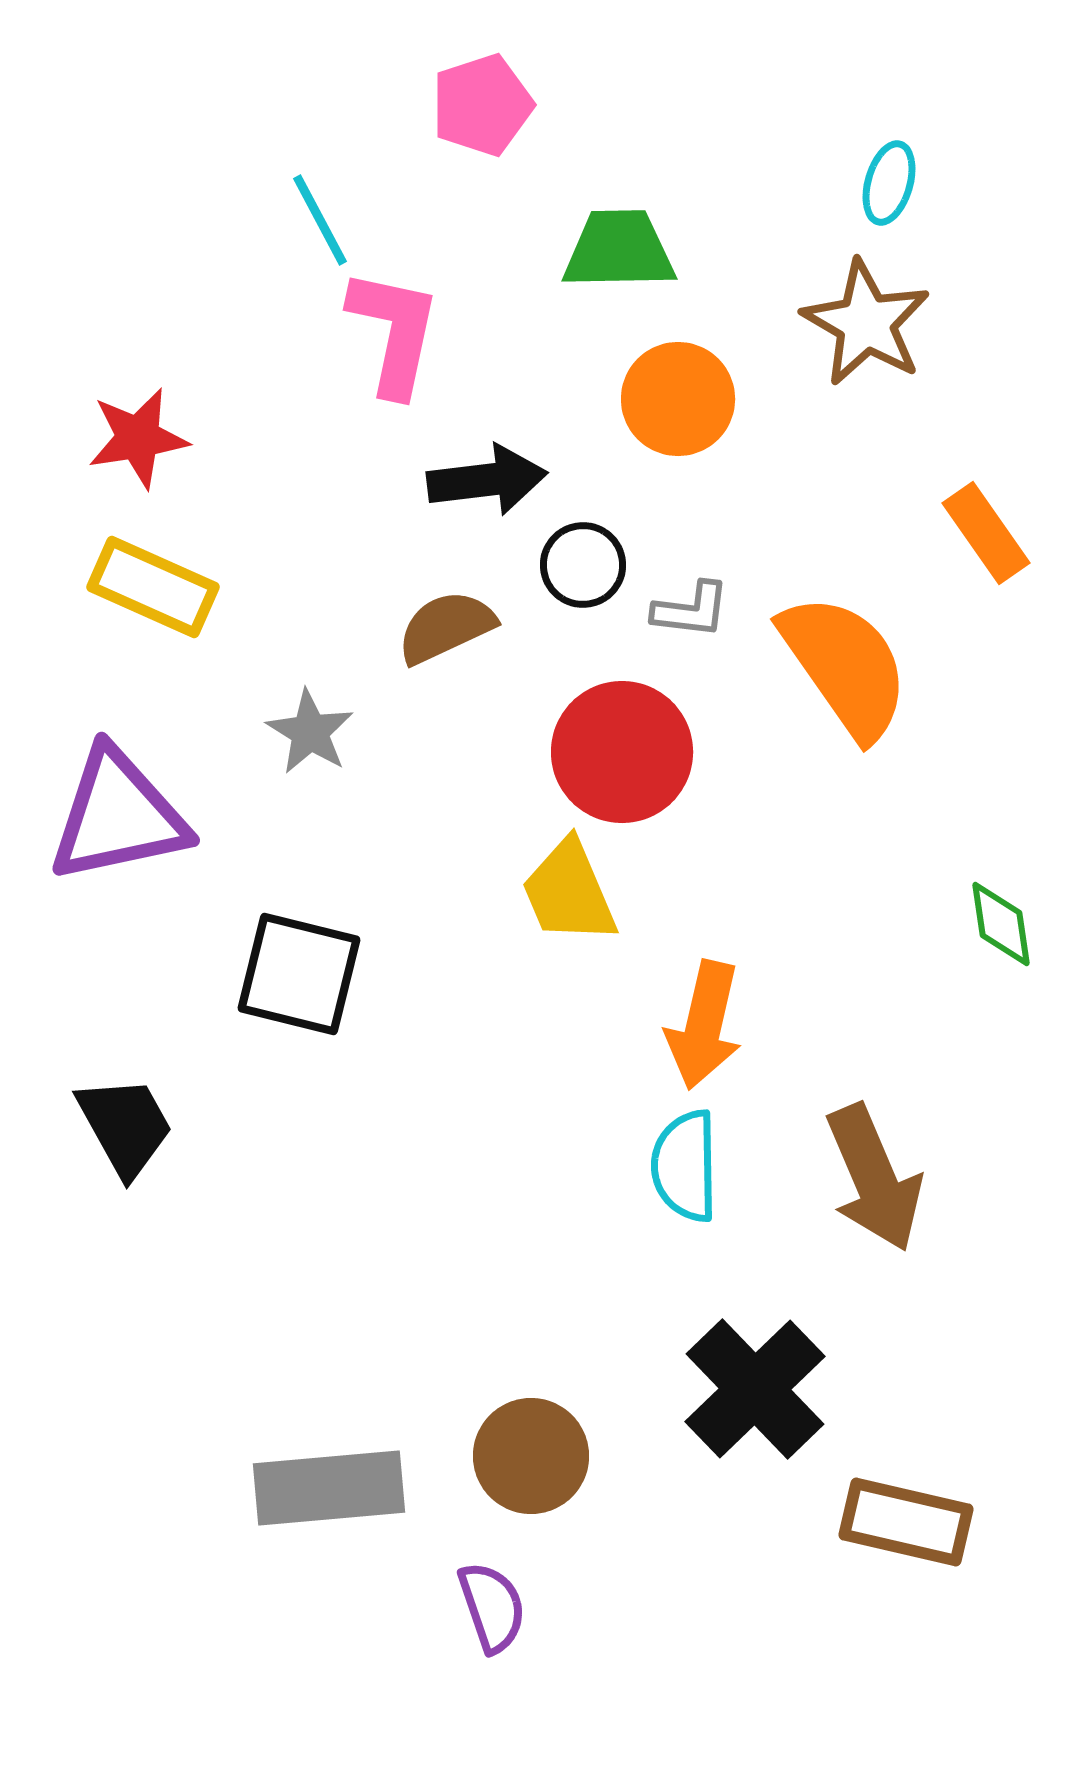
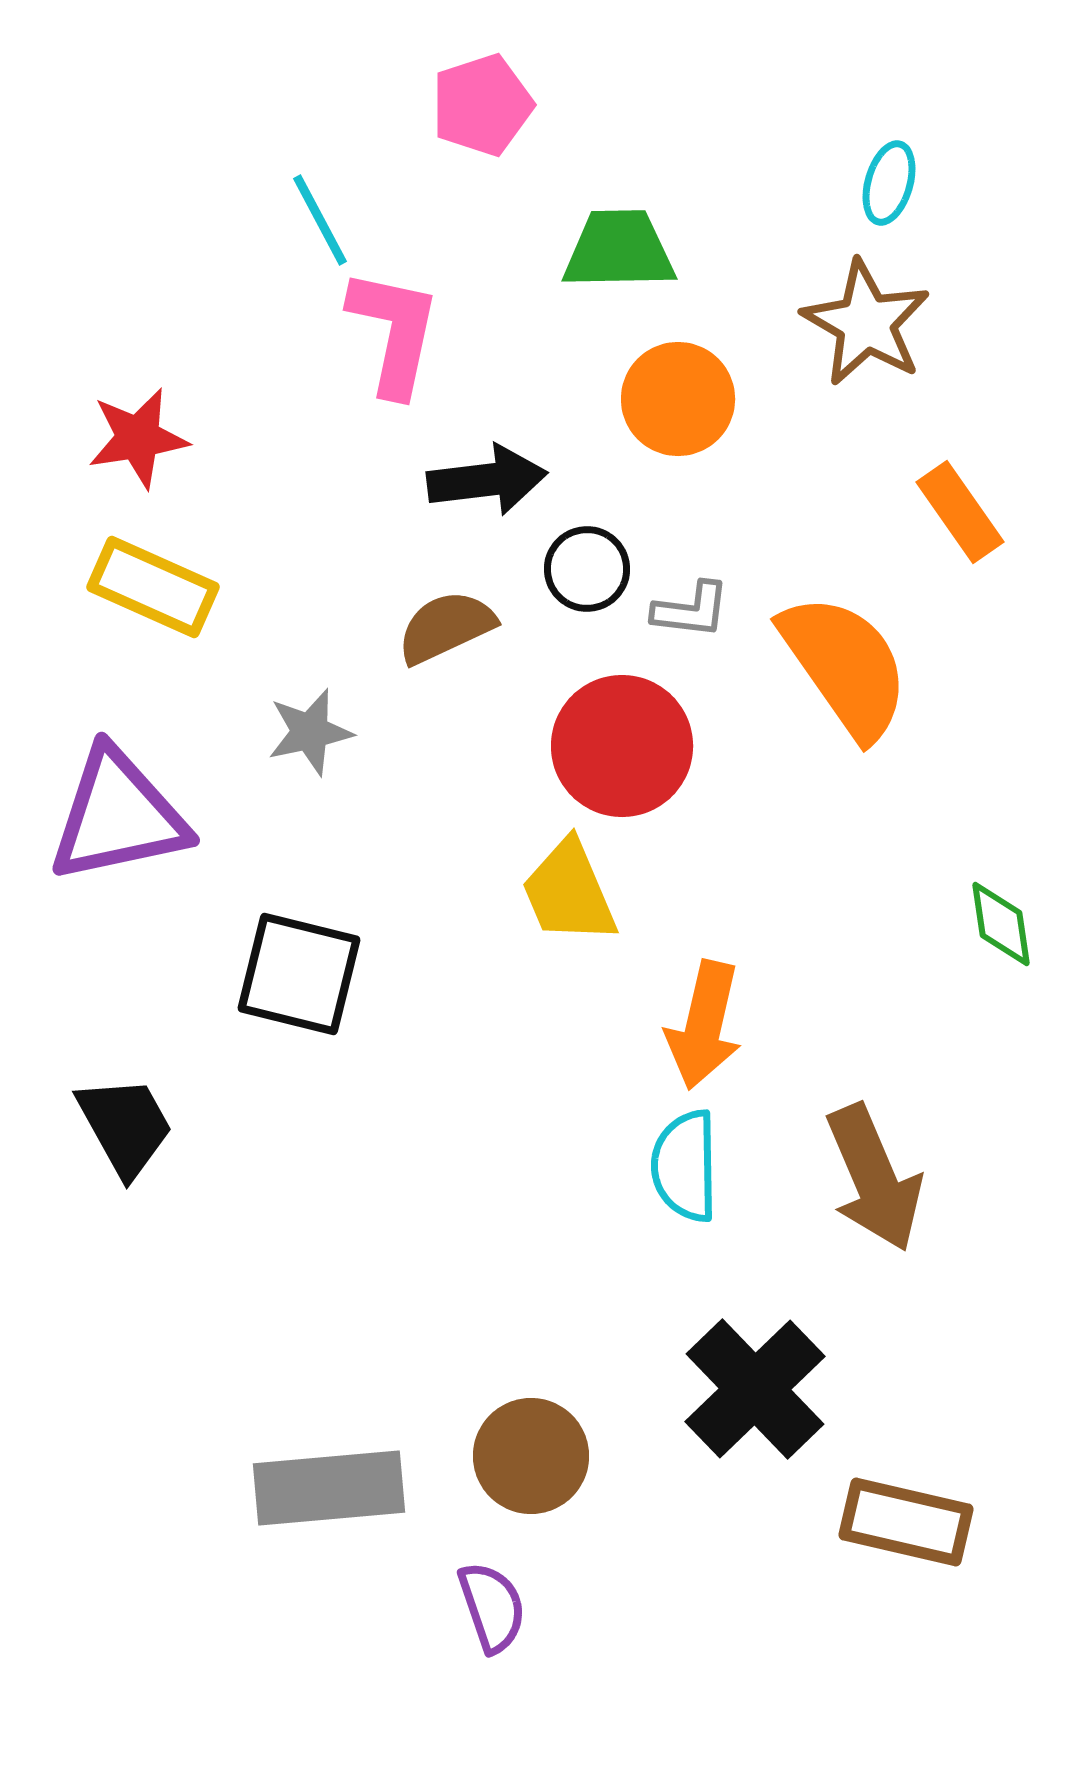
orange rectangle: moved 26 px left, 21 px up
black circle: moved 4 px right, 4 px down
gray star: rotated 28 degrees clockwise
red circle: moved 6 px up
